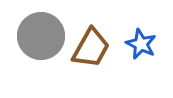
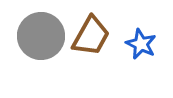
brown trapezoid: moved 12 px up
